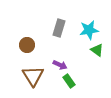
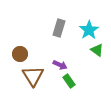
cyan star: rotated 24 degrees counterclockwise
brown circle: moved 7 px left, 9 px down
